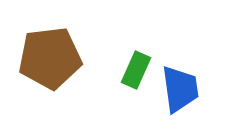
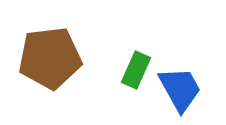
blue trapezoid: rotated 21 degrees counterclockwise
